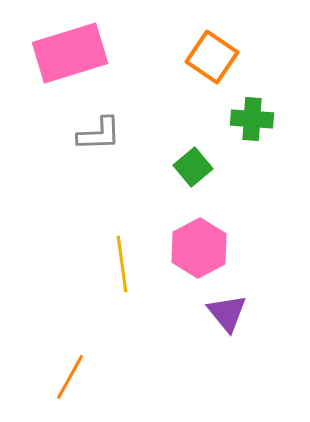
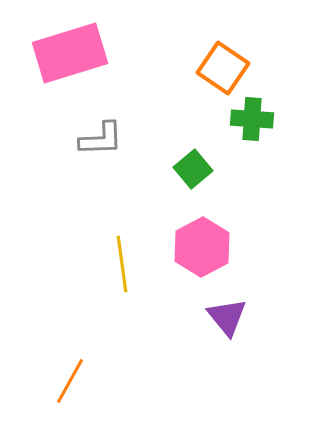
orange square: moved 11 px right, 11 px down
gray L-shape: moved 2 px right, 5 px down
green square: moved 2 px down
pink hexagon: moved 3 px right, 1 px up
purple triangle: moved 4 px down
orange line: moved 4 px down
